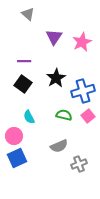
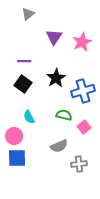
gray triangle: rotated 40 degrees clockwise
pink square: moved 4 px left, 11 px down
blue square: rotated 24 degrees clockwise
gray cross: rotated 14 degrees clockwise
